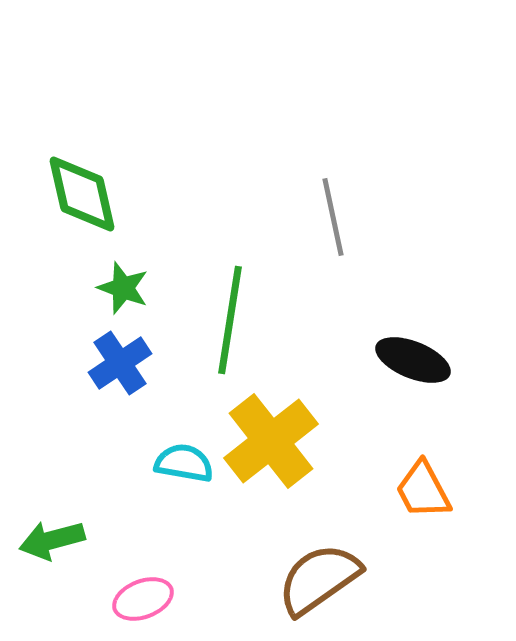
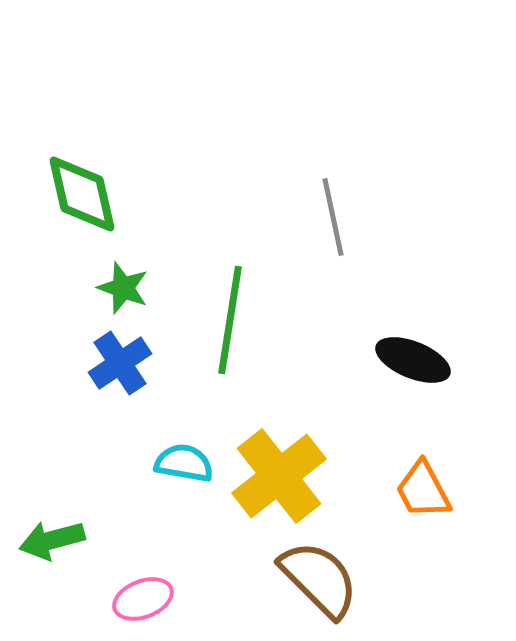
yellow cross: moved 8 px right, 35 px down
brown semicircle: rotated 80 degrees clockwise
